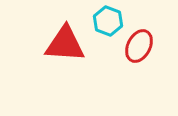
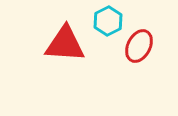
cyan hexagon: rotated 12 degrees clockwise
